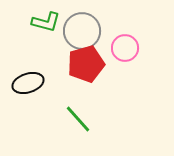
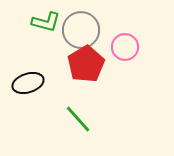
gray circle: moved 1 px left, 1 px up
pink circle: moved 1 px up
red pentagon: rotated 15 degrees counterclockwise
